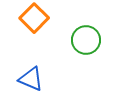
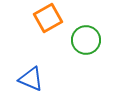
orange square: moved 14 px right; rotated 16 degrees clockwise
